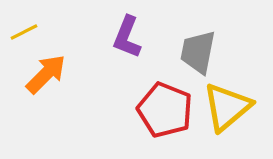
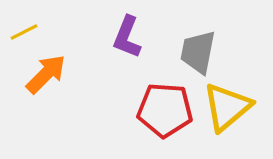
red pentagon: rotated 18 degrees counterclockwise
